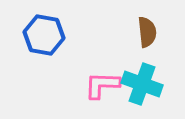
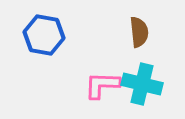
brown semicircle: moved 8 px left
cyan cross: rotated 6 degrees counterclockwise
